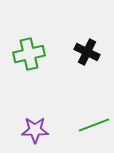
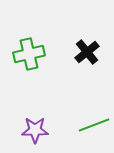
black cross: rotated 25 degrees clockwise
